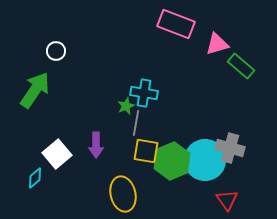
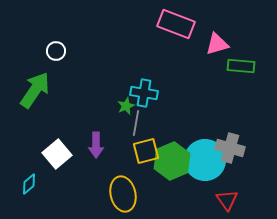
green rectangle: rotated 36 degrees counterclockwise
yellow square: rotated 24 degrees counterclockwise
cyan diamond: moved 6 px left, 6 px down
